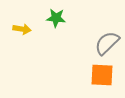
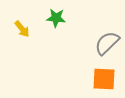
yellow arrow: rotated 42 degrees clockwise
orange square: moved 2 px right, 4 px down
